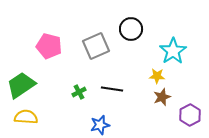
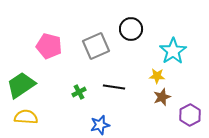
black line: moved 2 px right, 2 px up
